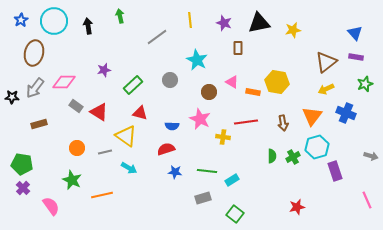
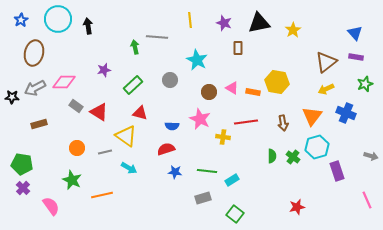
green arrow at (120, 16): moved 15 px right, 31 px down
cyan circle at (54, 21): moved 4 px right, 2 px up
yellow star at (293, 30): rotated 21 degrees counterclockwise
gray line at (157, 37): rotated 40 degrees clockwise
pink triangle at (232, 82): moved 6 px down
gray arrow at (35, 88): rotated 25 degrees clockwise
green cross at (293, 157): rotated 24 degrees counterclockwise
purple rectangle at (335, 171): moved 2 px right
